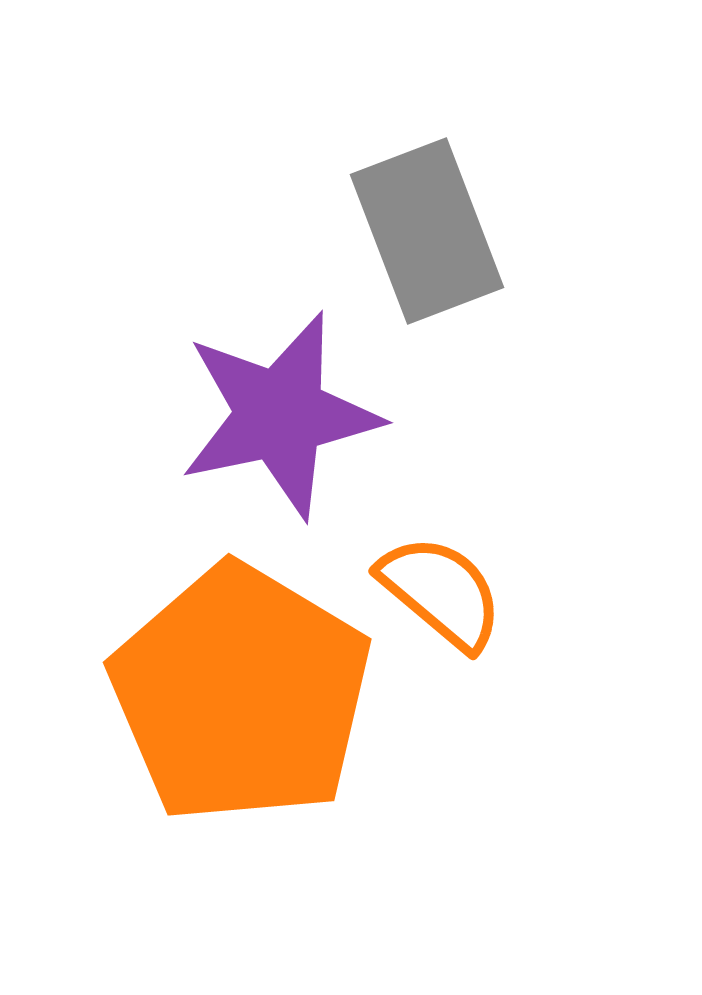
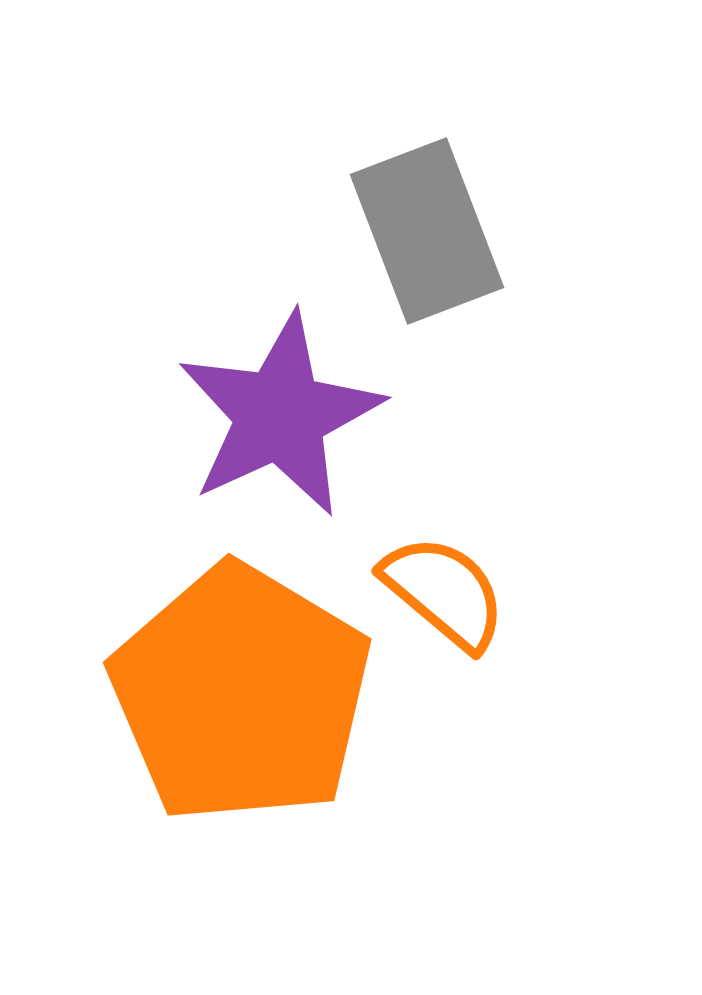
purple star: rotated 13 degrees counterclockwise
orange semicircle: moved 3 px right
